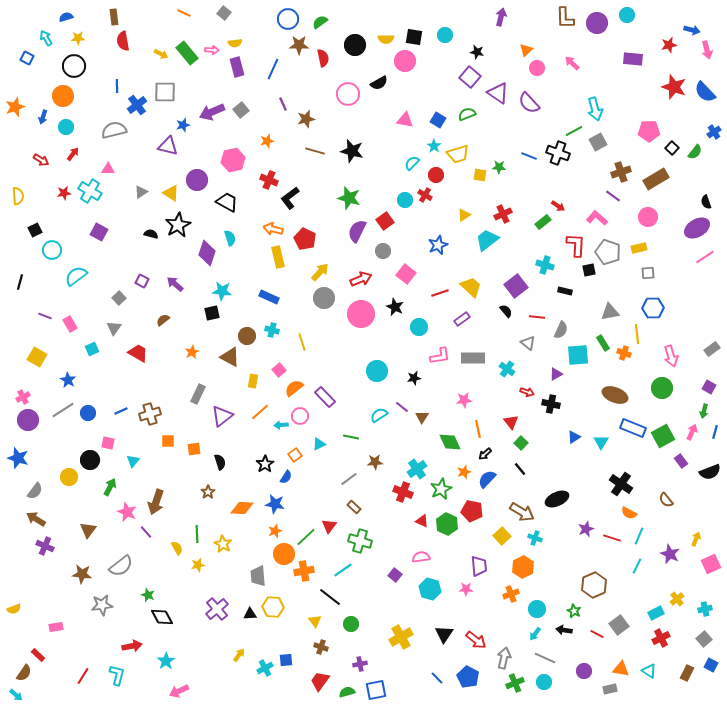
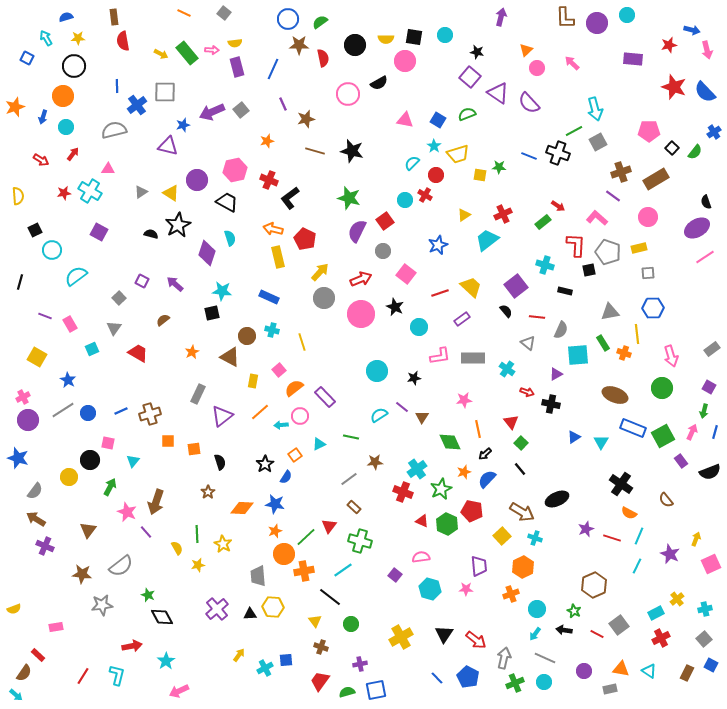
pink hexagon at (233, 160): moved 2 px right, 10 px down
